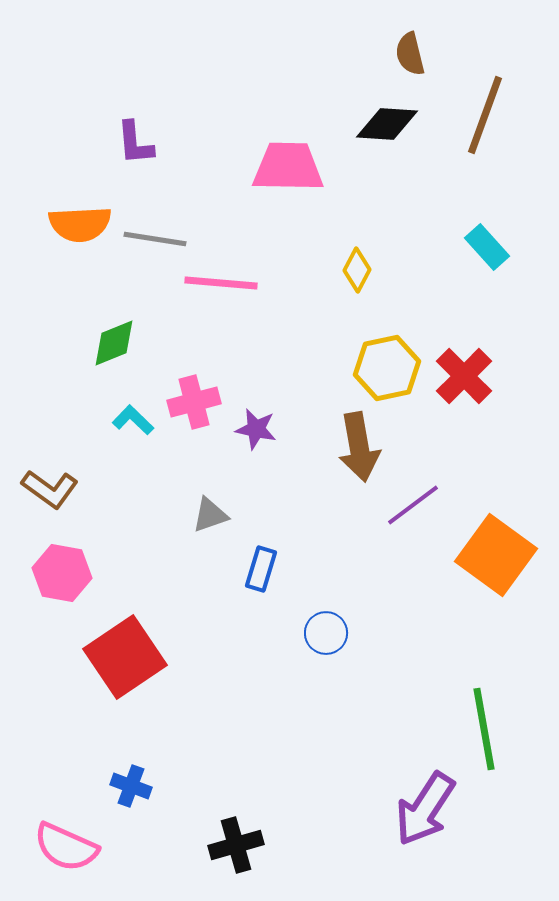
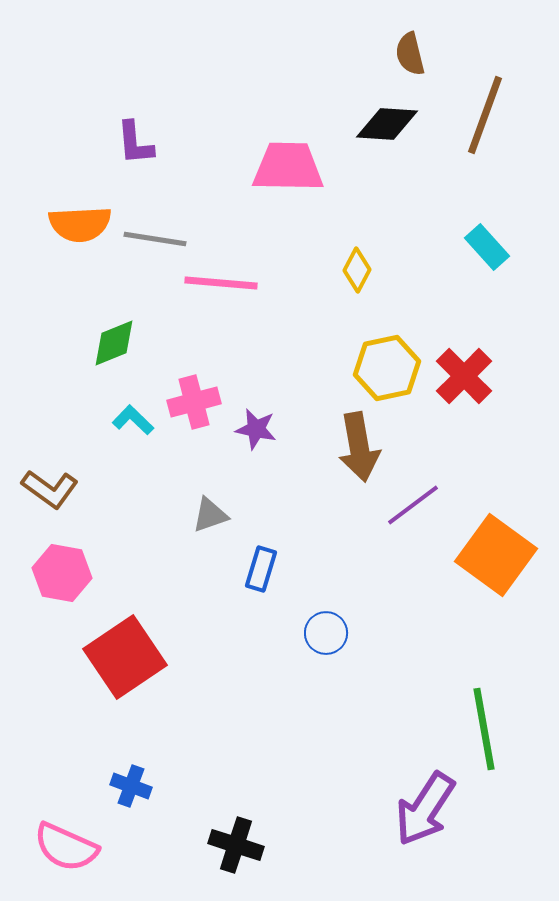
black cross: rotated 34 degrees clockwise
